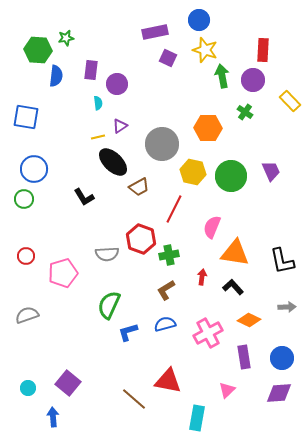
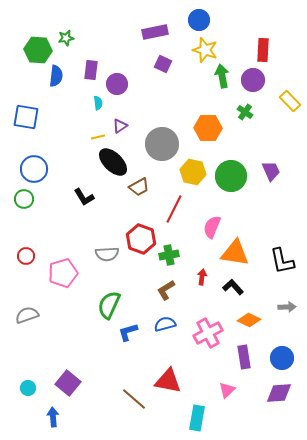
purple square at (168, 58): moved 5 px left, 6 px down
